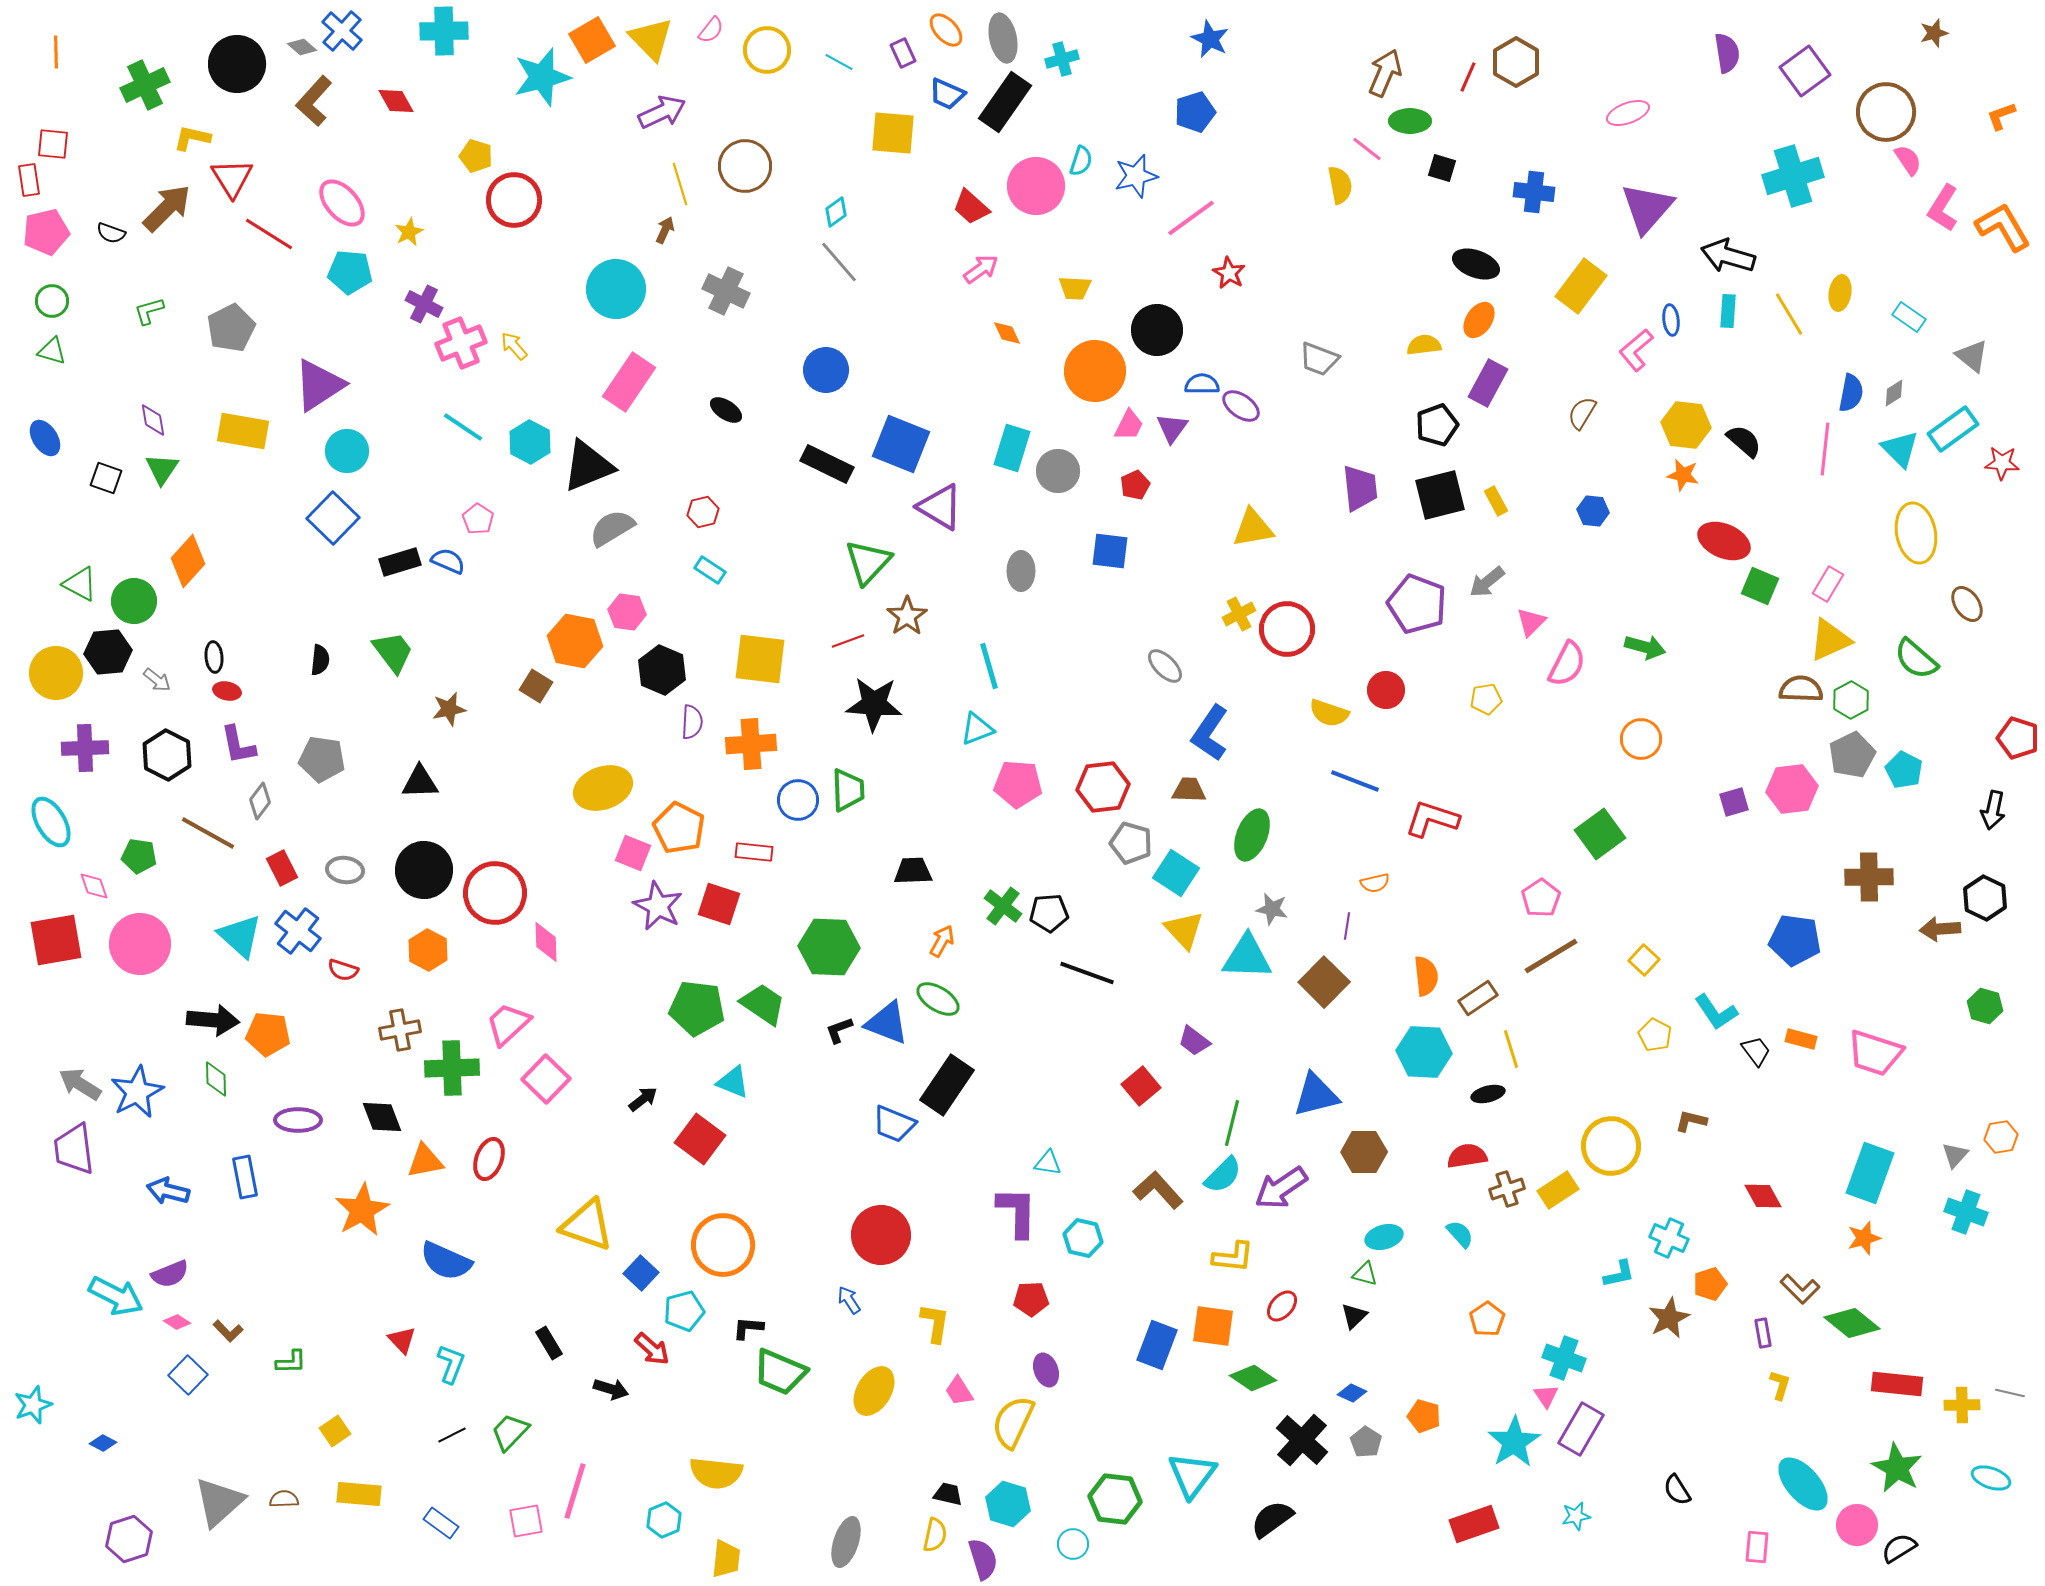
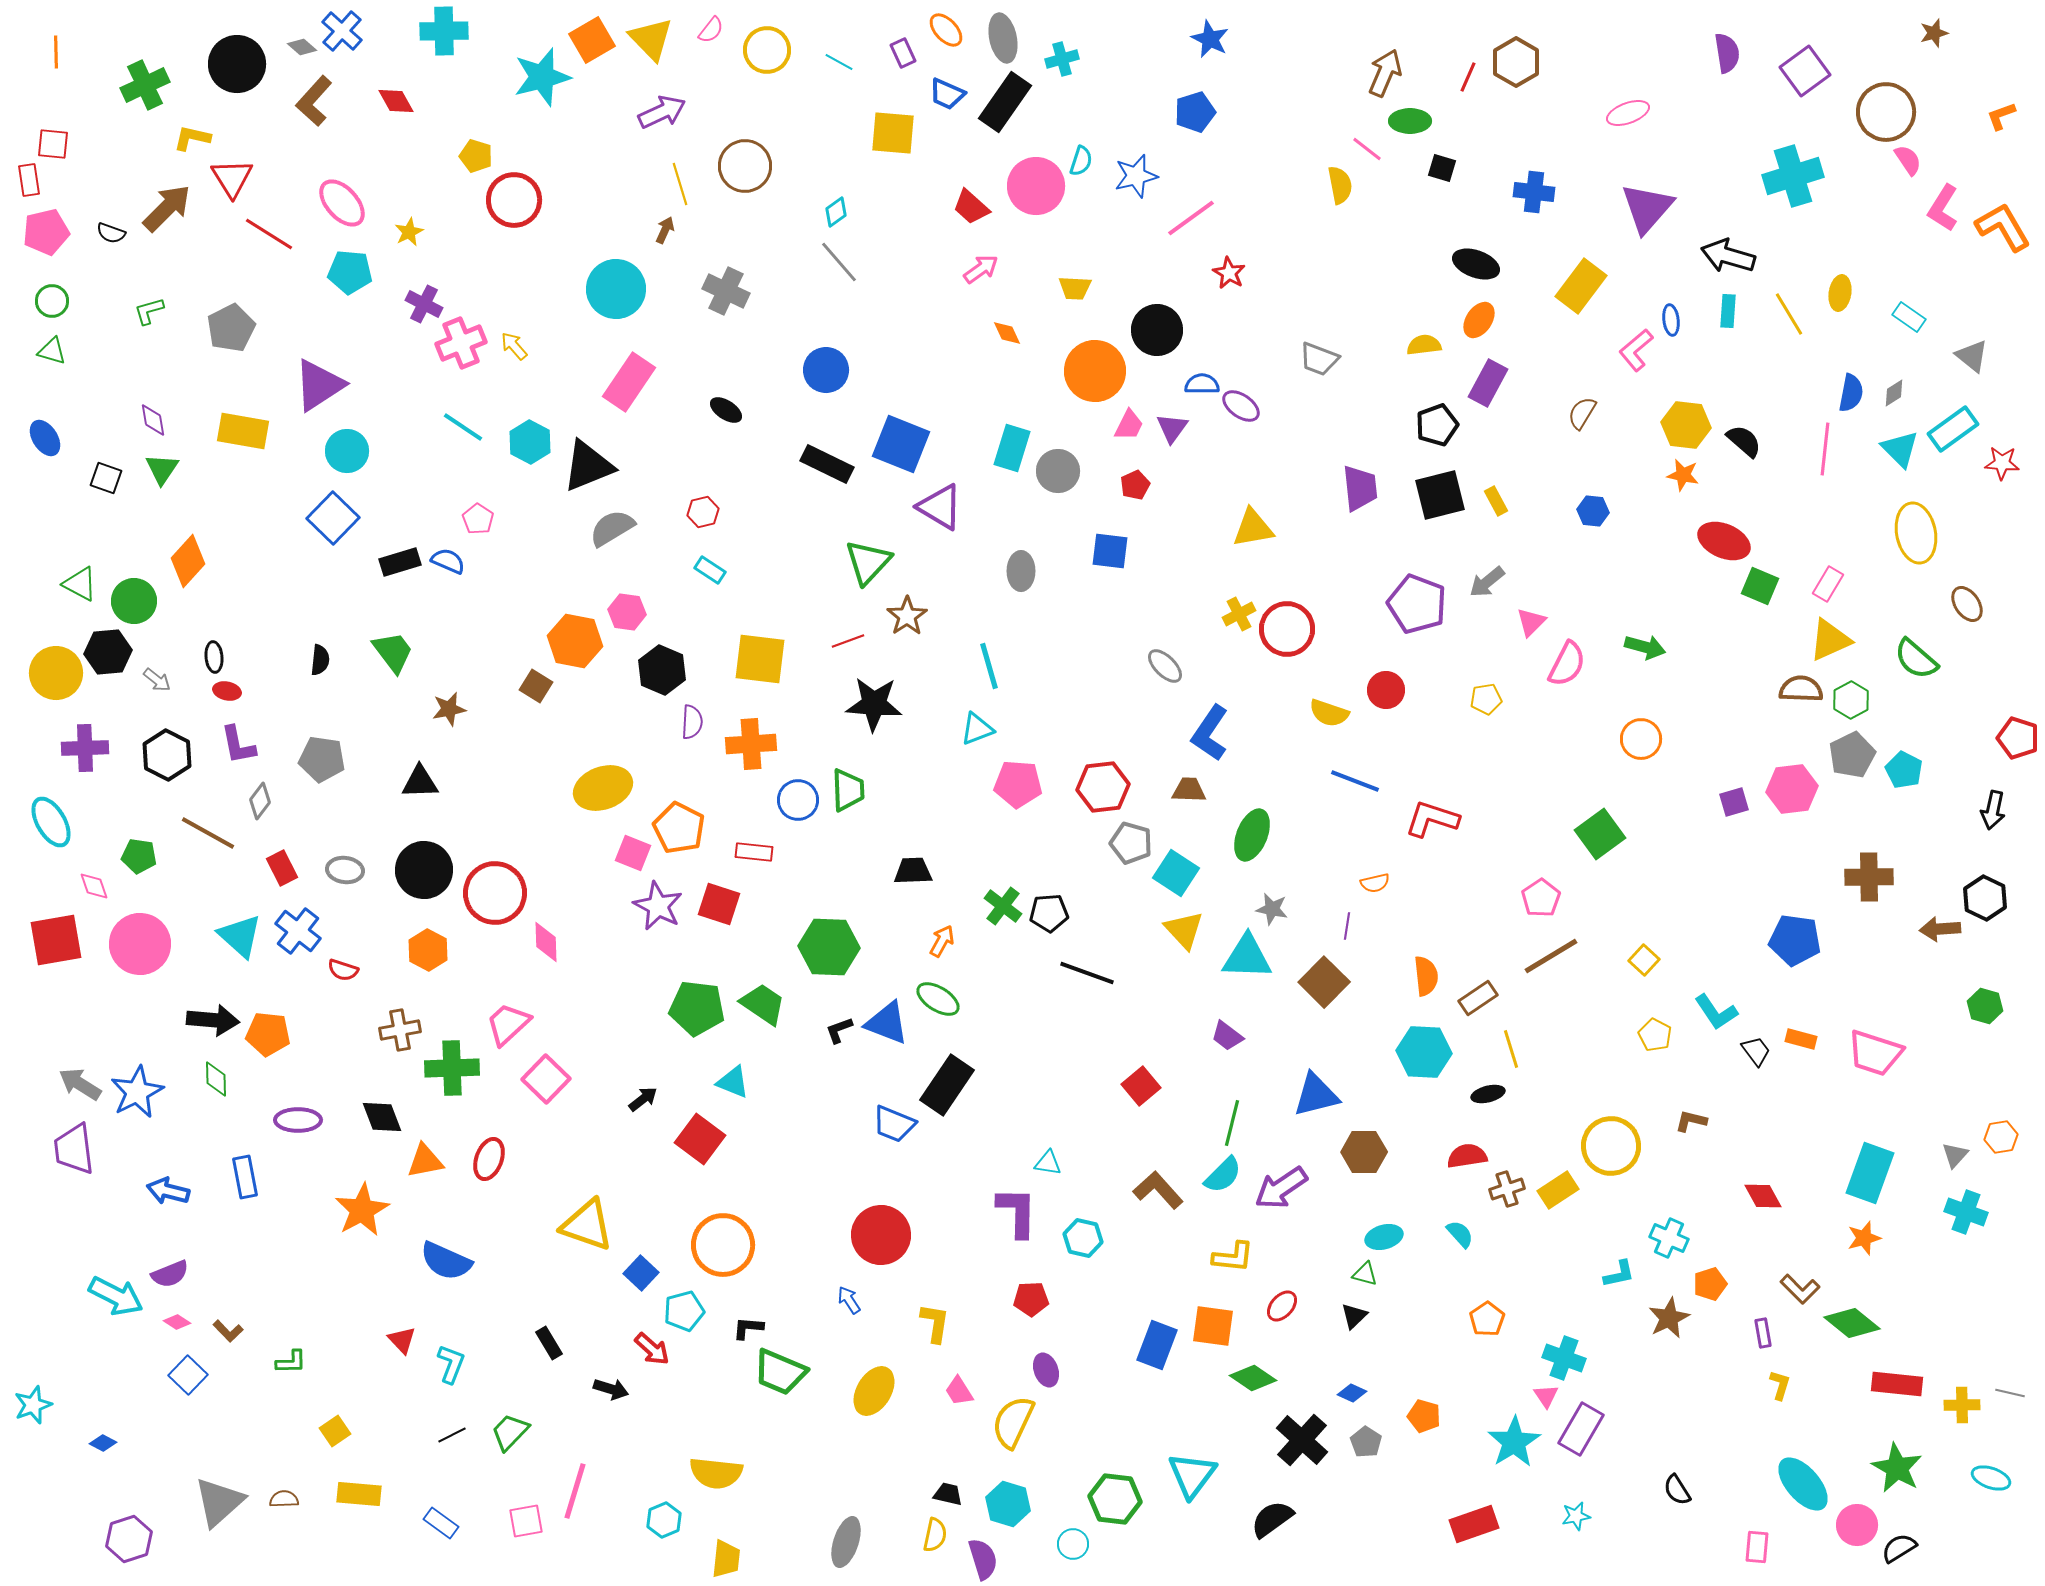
purple trapezoid at (1194, 1041): moved 33 px right, 5 px up
